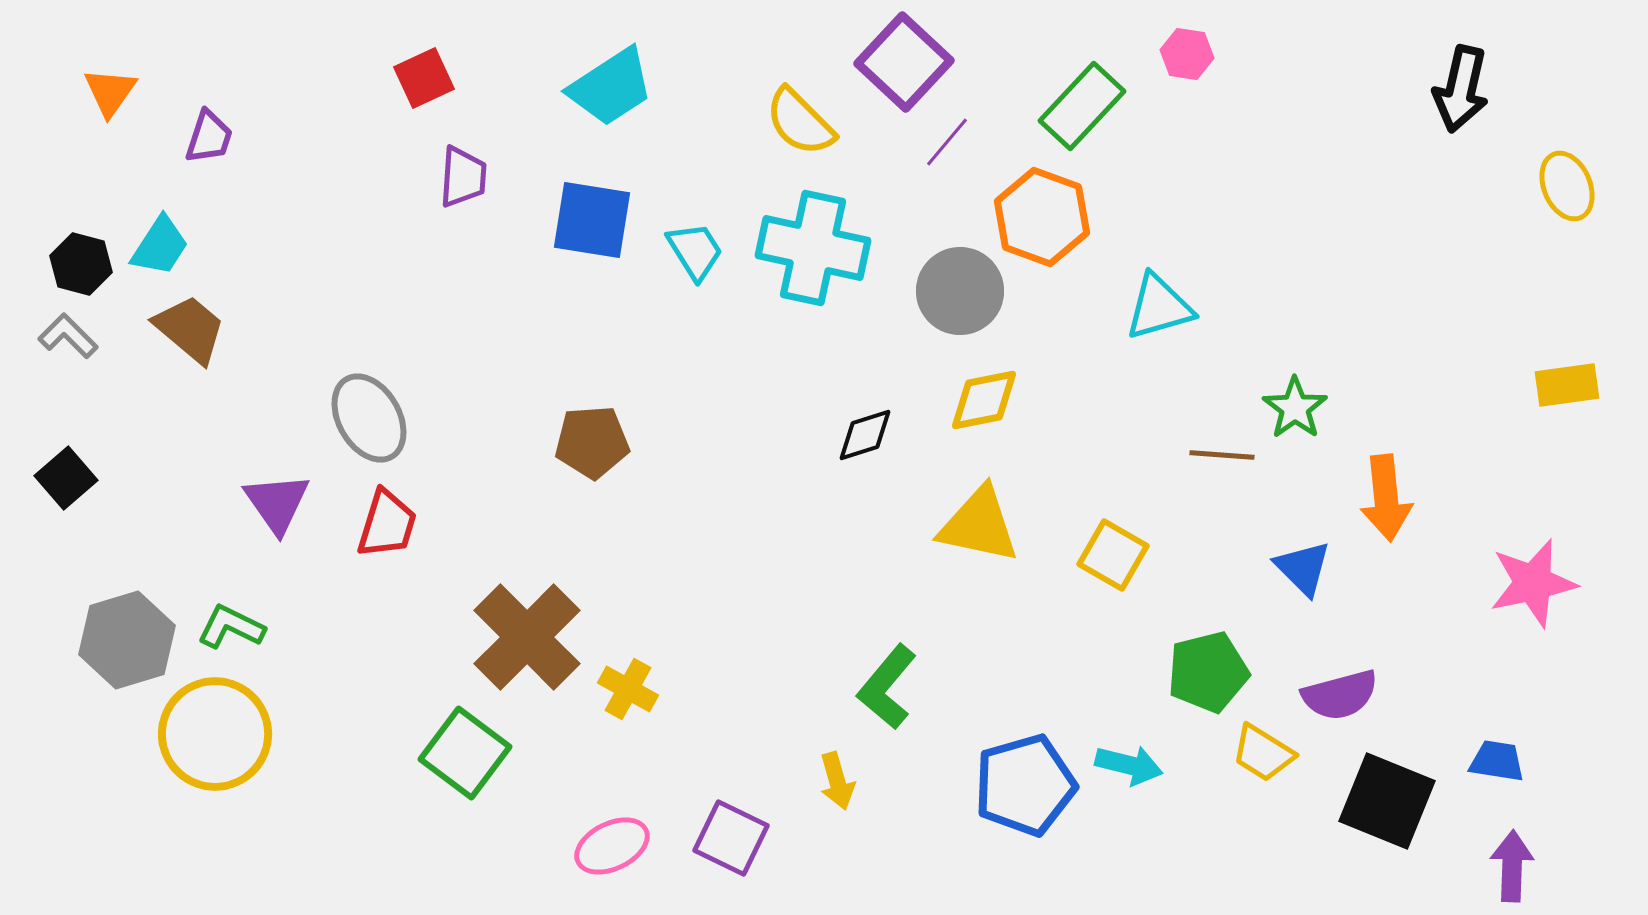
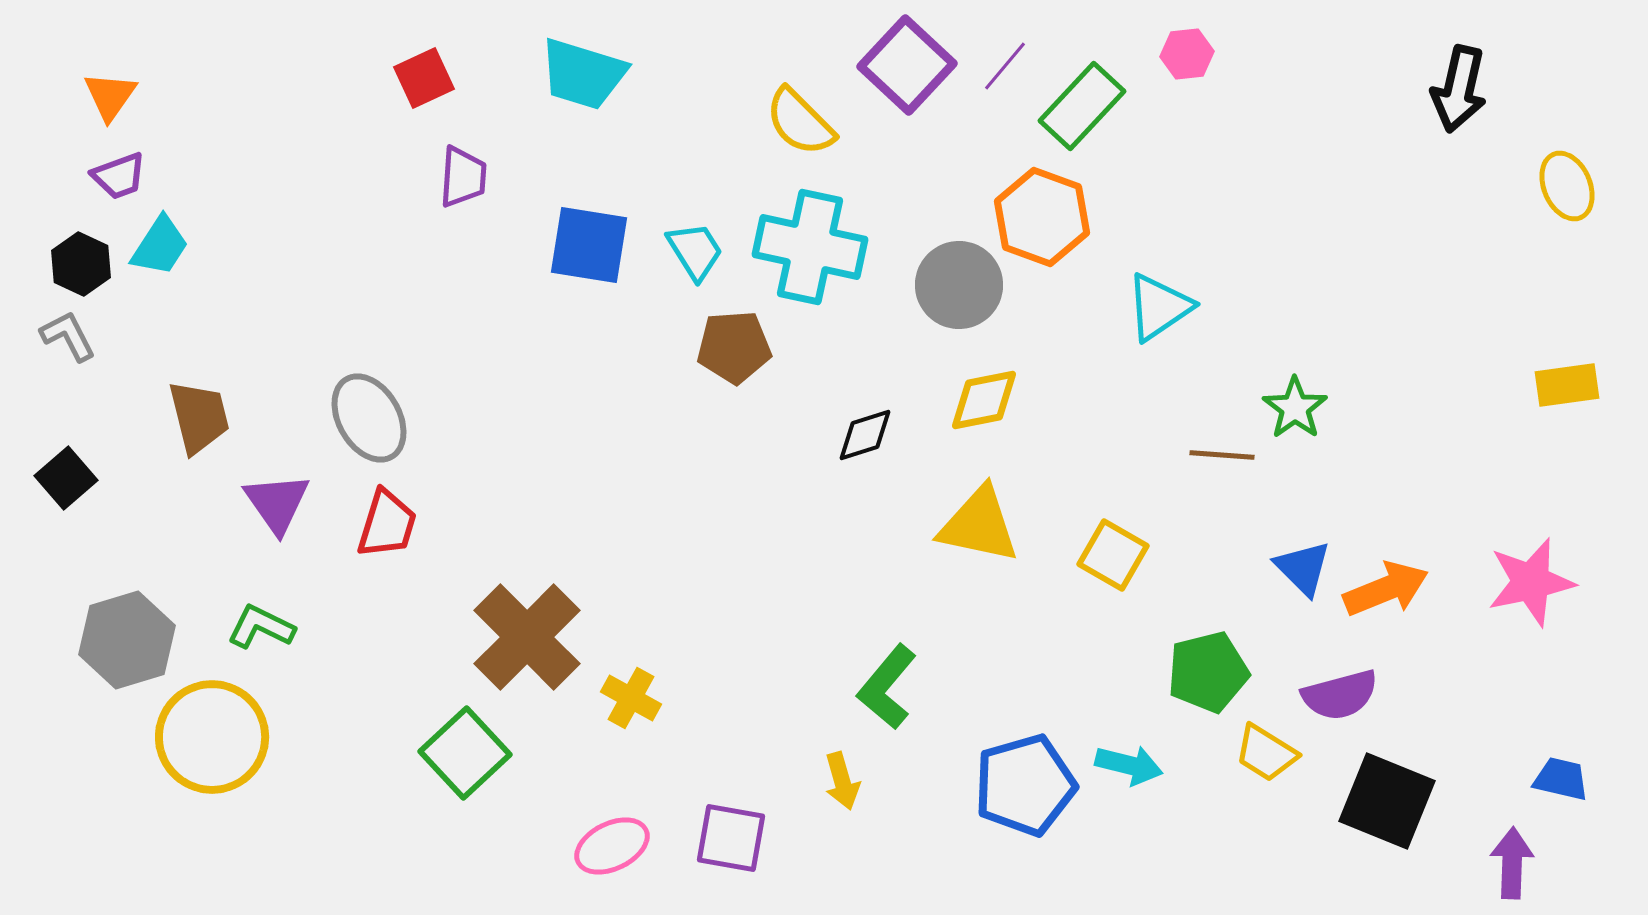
pink hexagon at (1187, 54): rotated 15 degrees counterclockwise
purple square at (904, 62): moved 3 px right, 3 px down
cyan trapezoid at (611, 87): moved 28 px left, 13 px up; rotated 50 degrees clockwise
black arrow at (1461, 89): moved 2 px left
orange triangle at (110, 92): moved 4 px down
purple trapezoid at (209, 137): moved 90 px left, 39 px down; rotated 52 degrees clockwise
purple line at (947, 142): moved 58 px right, 76 px up
blue square at (592, 220): moved 3 px left, 25 px down
cyan cross at (813, 248): moved 3 px left, 1 px up
black hexagon at (81, 264): rotated 10 degrees clockwise
gray circle at (960, 291): moved 1 px left, 6 px up
cyan triangle at (1159, 307): rotated 18 degrees counterclockwise
brown trapezoid at (190, 329): moved 9 px right, 88 px down; rotated 36 degrees clockwise
gray L-shape at (68, 336): rotated 18 degrees clockwise
brown pentagon at (592, 442): moved 142 px right, 95 px up
orange arrow at (1386, 498): moved 91 px down; rotated 106 degrees counterclockwise
pink star at (1533, 583): moved 2 px left, 1 px up
green L-shape at (231, 627): moved 30 px right
yellow cross at (628, 689): moved 3 px right, 9 px down
yellow circle at (215, 734): moved 3 px left, 3 px down
green square at (465, 753): rotated 10 degrees clockwise
yellow trapezoid at (1263, 753): moved 3 px right
blue trapezoid at (1497, 761): moved 64 px right, 18 px down; rotated 4 degrees clockwise
yellow arrow at (837, 781): moved 5 px right
purple square at (731, 838): rotated 16 degrees counterclockwise
purple arrow at (1512, 866): moved 3 px up
